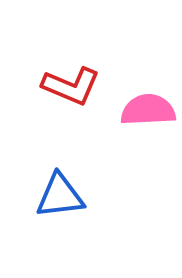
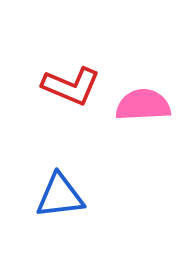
pink semicircle: moved 5 px left, 5 px up
